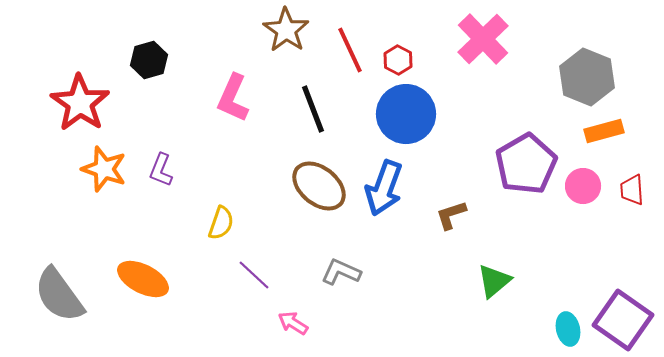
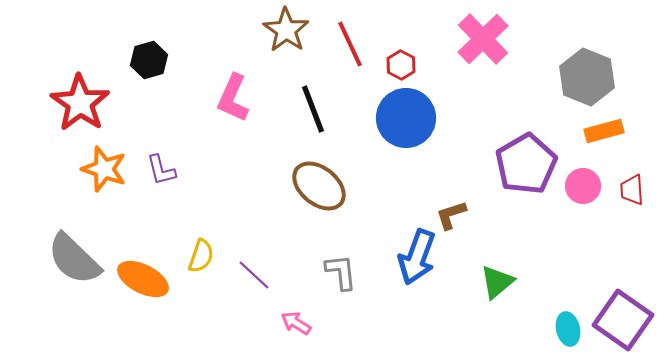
red line: moved 6 px up
red hexagon: moved 3 px right, 5 px down
blue circle: moved 4 px down
purple L-shape: rotated 36 degrees counterclockwise
blue arrow: moved 33 px right, 69 px down
yellow semicircle: moved 20 px left, 33 px down
gray L-shape: rotated 60 degrees clockwise
green triangle: moved 3 px right, 1 px down
gray semicircle: moved 15 px right, 36 px up; rotated 10 degrees counterclockwise
pink arrow: moved 3 px right
